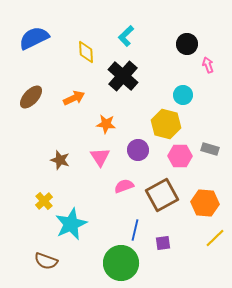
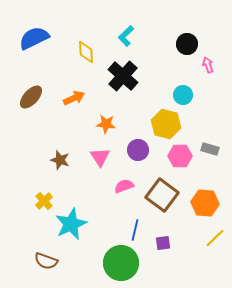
brown square: rotated 24 degrees counterclockwise
